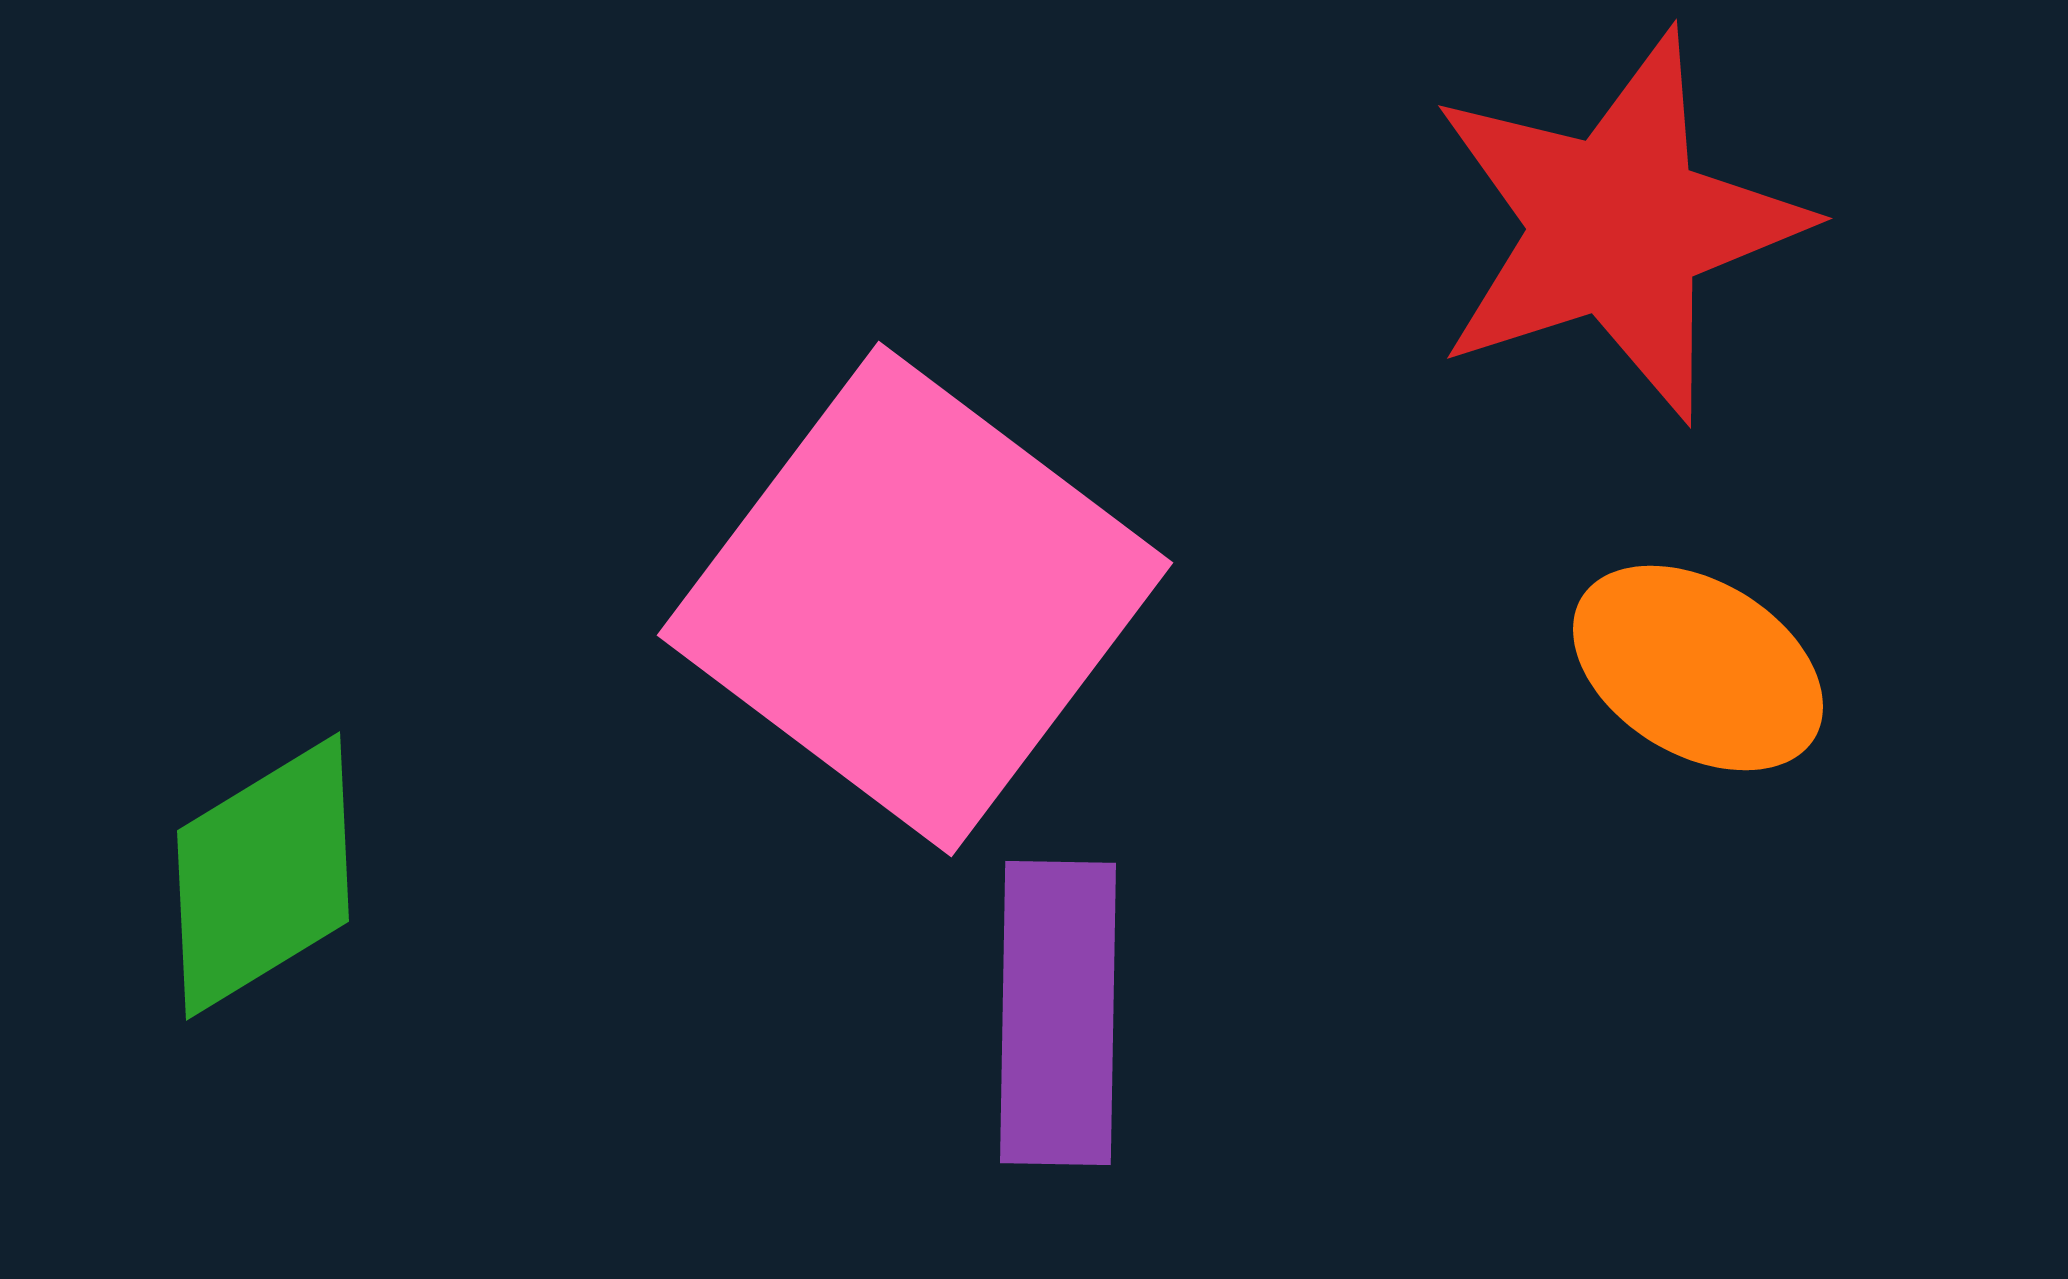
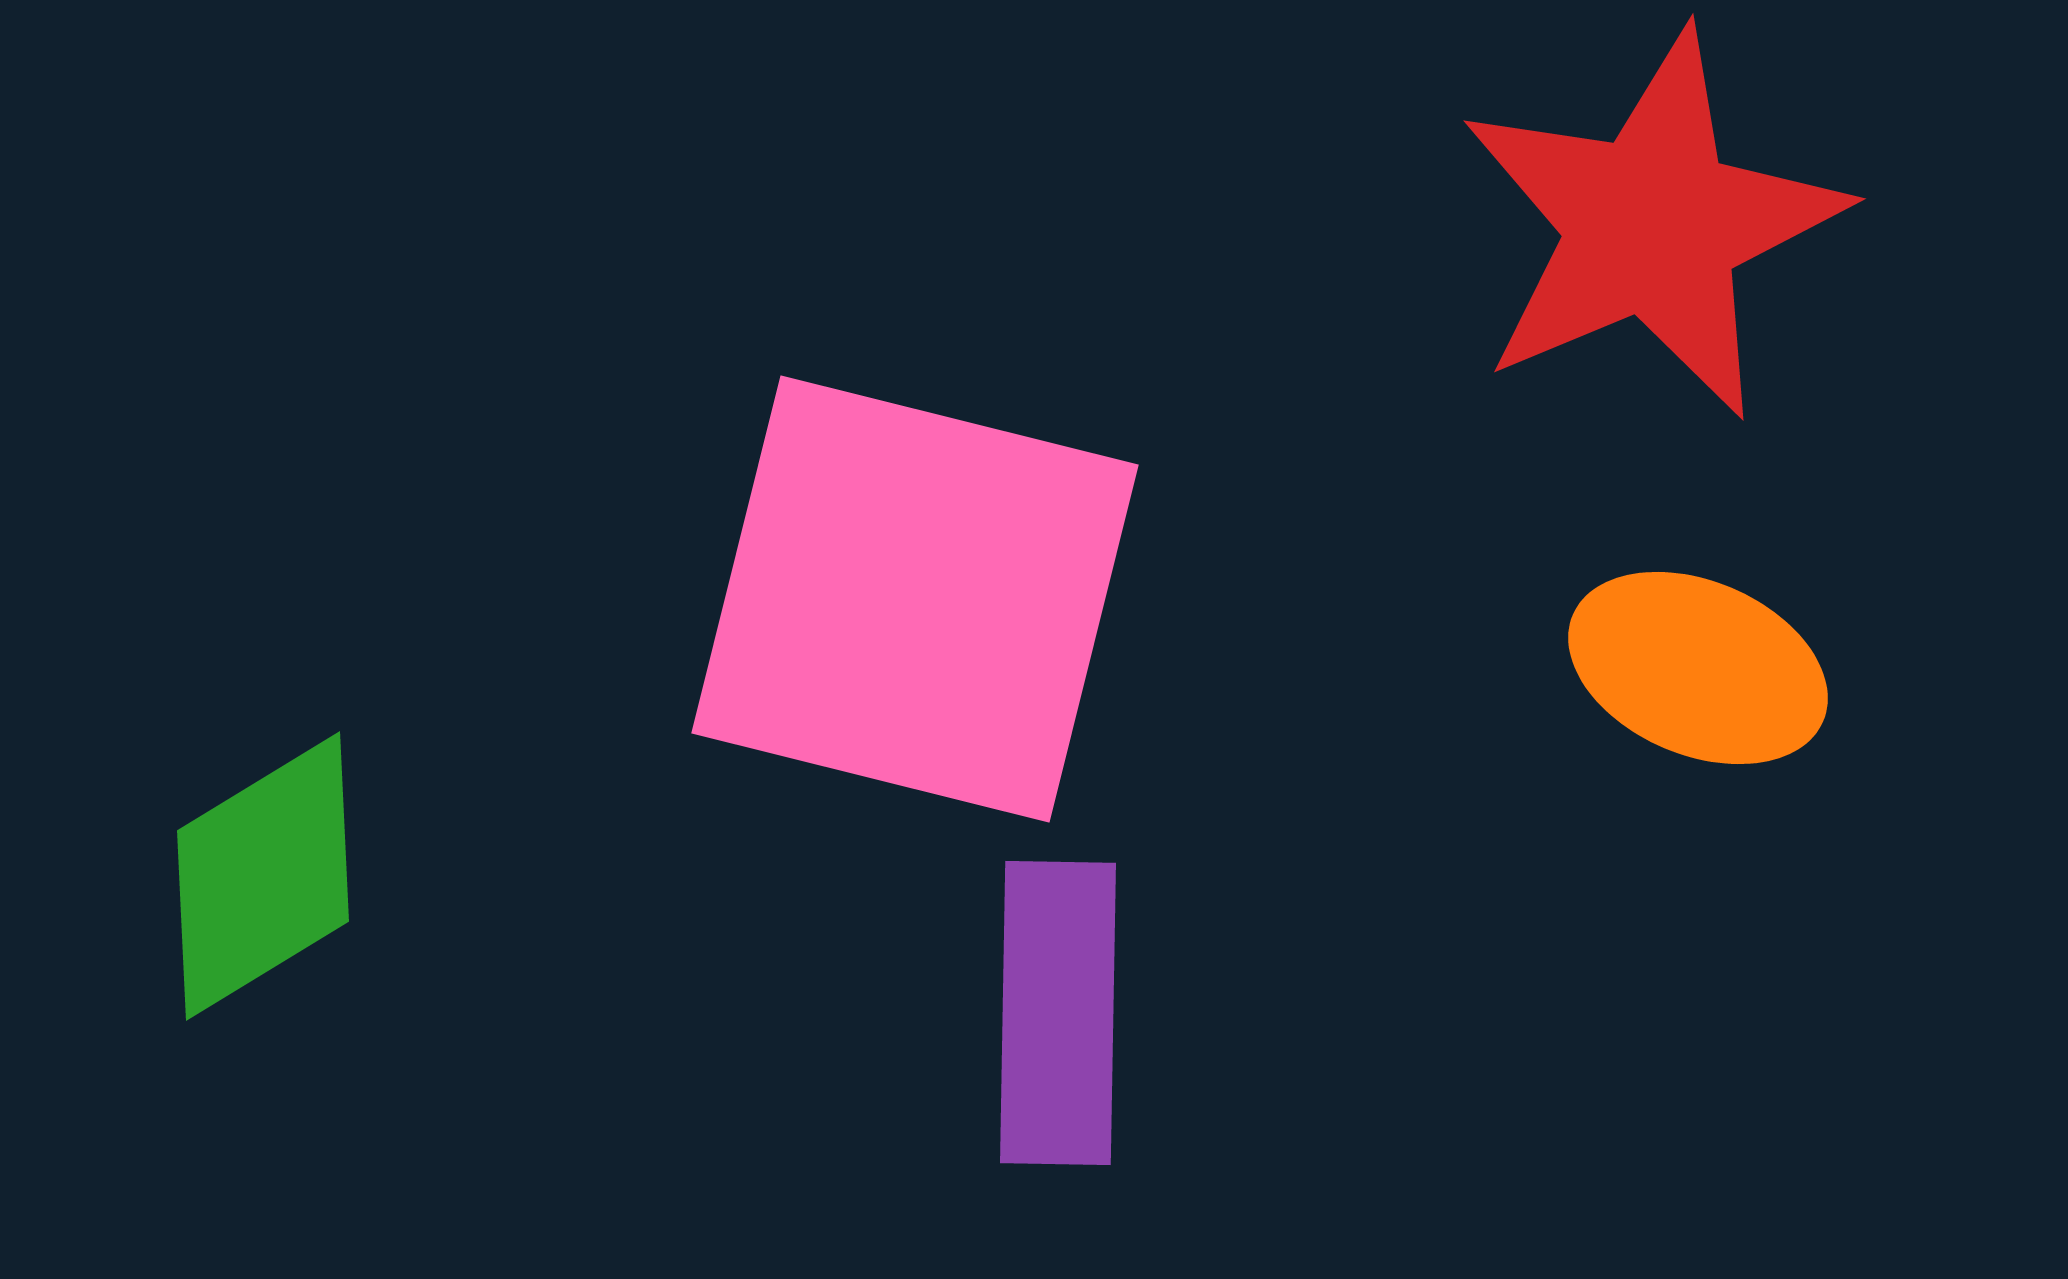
red star: moved 35 px right, 1 px up; rotated 5 degrees counterclockwise
pink square: rotated 23 degrees counterclockwise
orange ellipse: rotated 8 degrees counterclockwise
